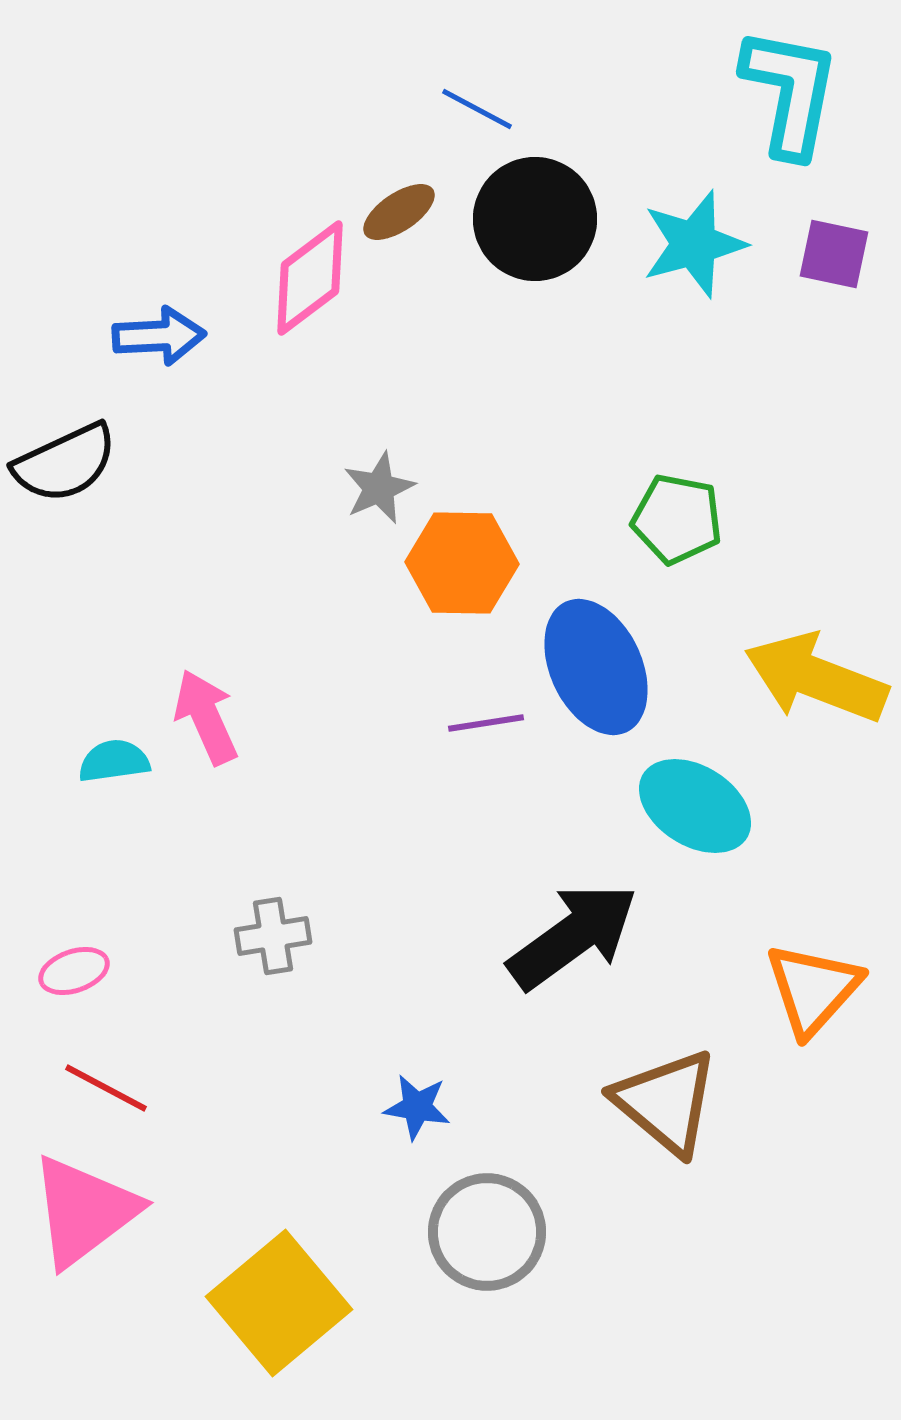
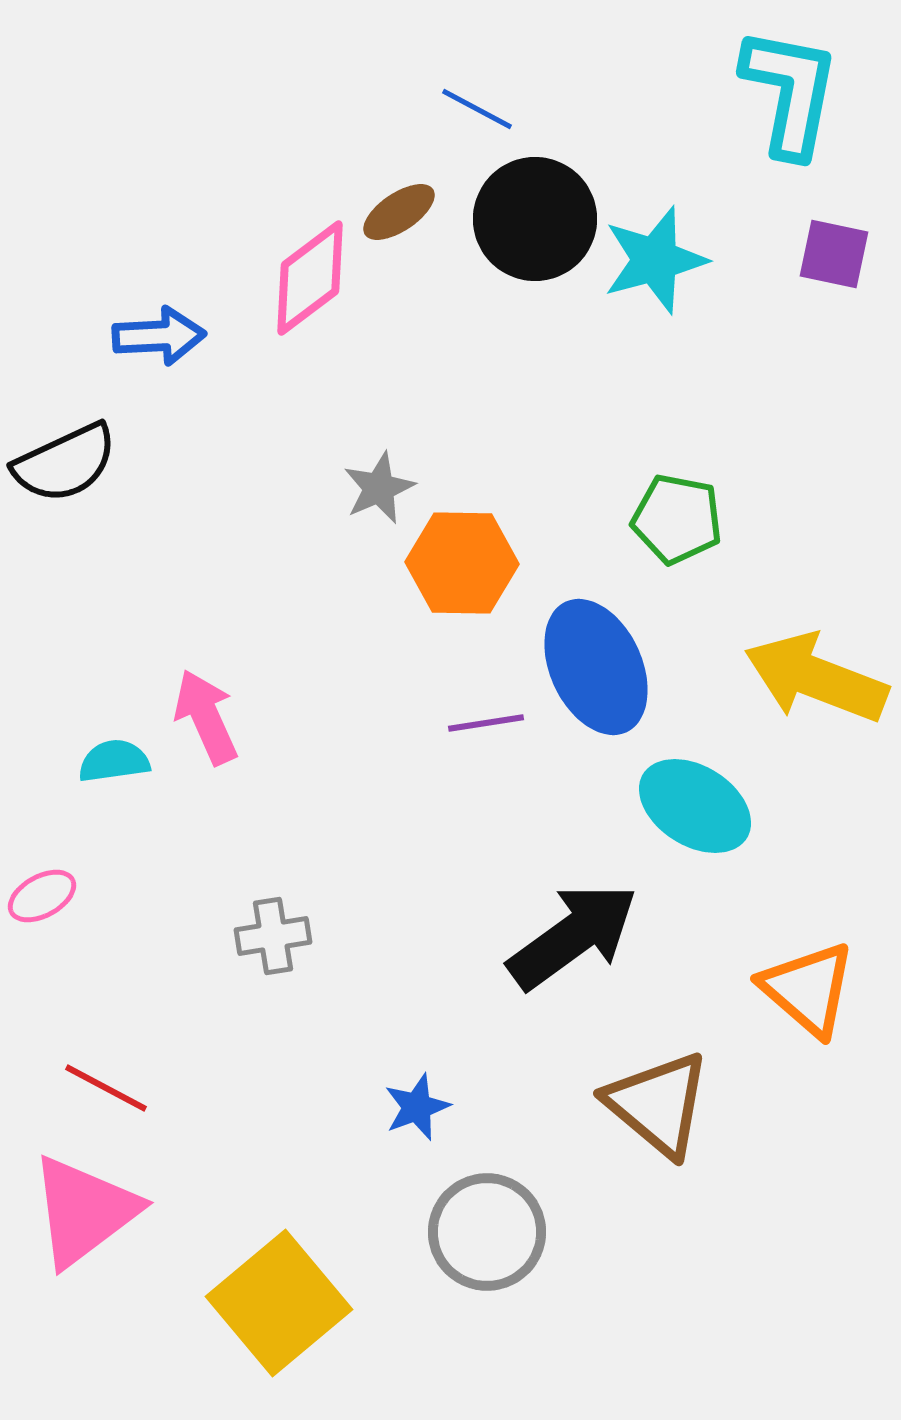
cyan star: moved 39 px left, 16 px down
pink ellipse: moved 32 px left, 75 px up; rotated 10 degrees counterclockwise
orange triangle: moved 5 px left; rotated 31 degrees counterclockwise
brown triangle: moved 8 px left, 2 px down
blue star: rotated 30 degrees counterclockwise
